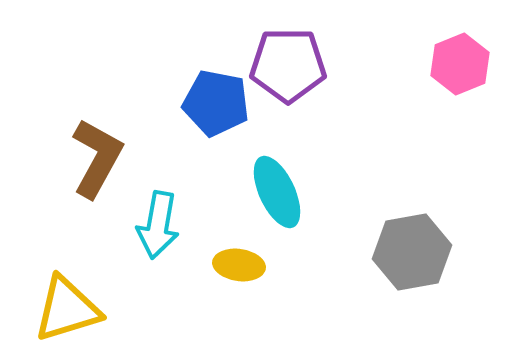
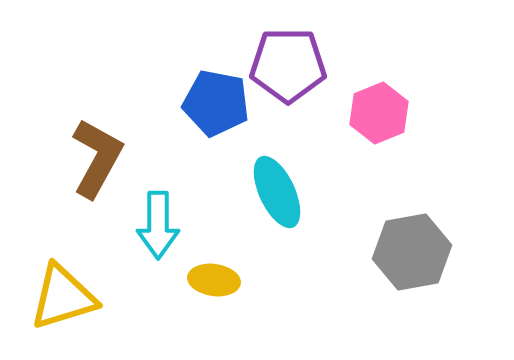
pink hexagon: moved 81 px left, 49 px down
cyan arrow: rotated 10 degrees counterclockwise
yellow ellipse: moved 25 px left, 15 px down
yellow triangle: moved 4 px left, 12 px up
